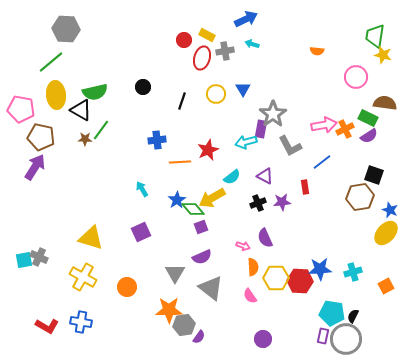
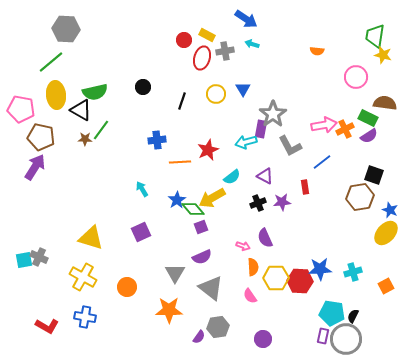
blue arrow at (246, 19): rotated 60 degrees clockwise
blue cross at (81, 322): moved 4 px right, 5 px up
gray hexagon at (184, 325): moved 34 px right, 2 px down
